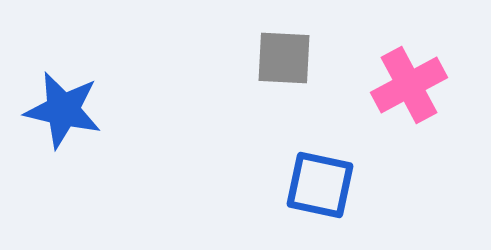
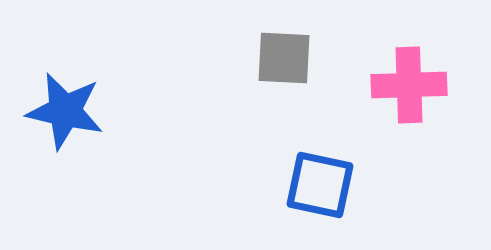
pink cross: rotated 26 degrees clockwise
blue star: moved 2 px right, 1 px down
